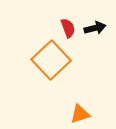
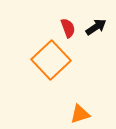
black arrow: moved 1 px right, 1 px up; rotated 20 degrees counterclockwise
